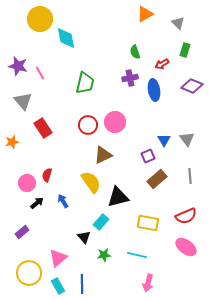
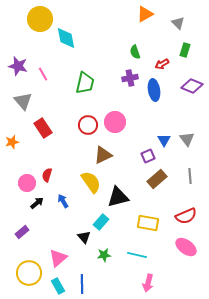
pink line at (40, 73): moved 3 px right, 1 px down
